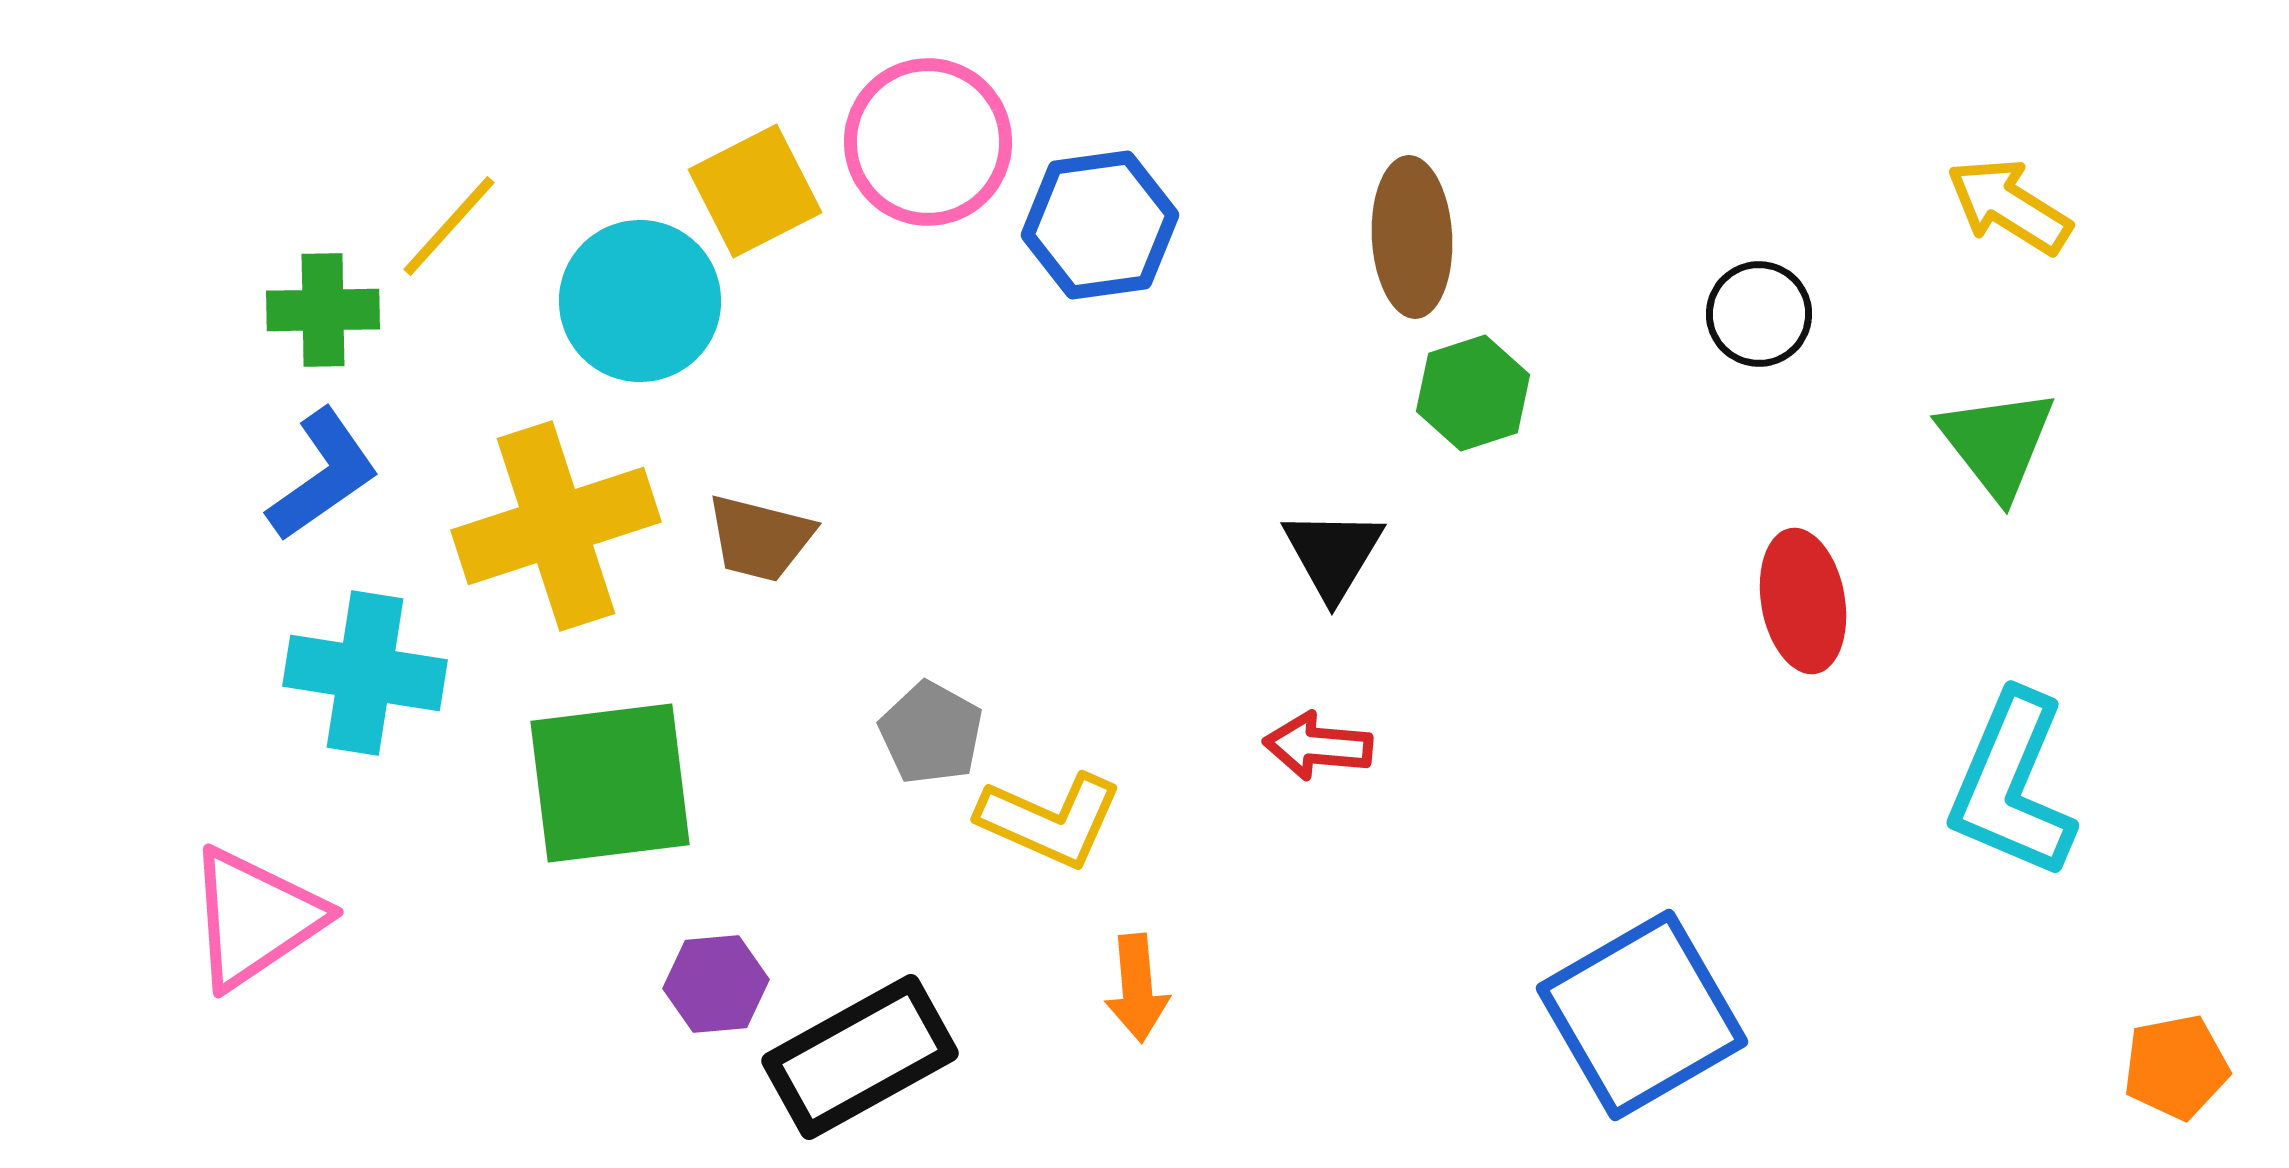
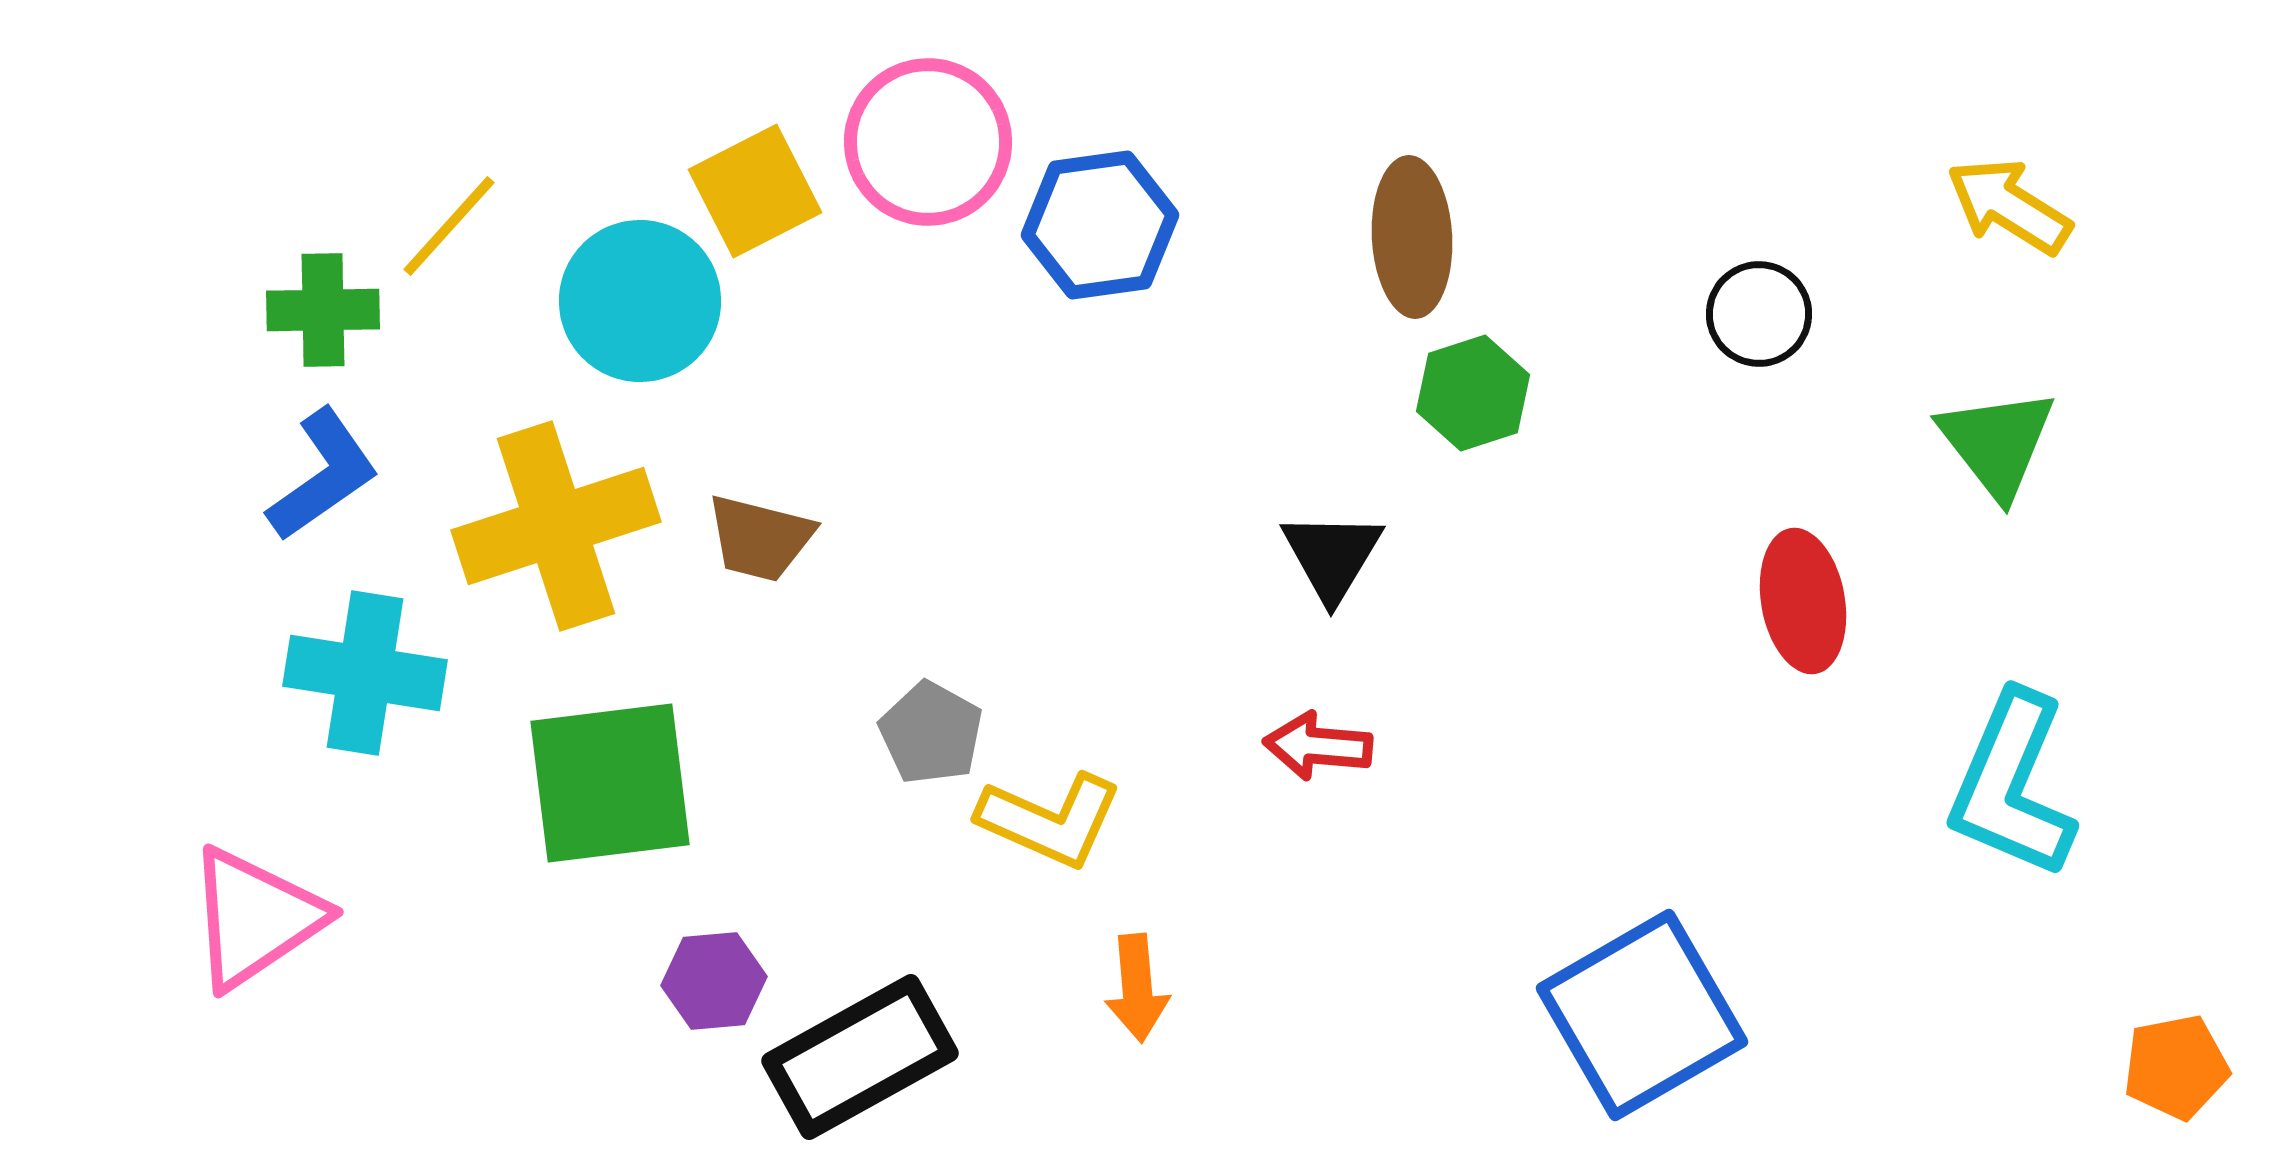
black triangle: moved 1 px left, 2 px down
purple hexagon: moved 2 px left, 3 px up
